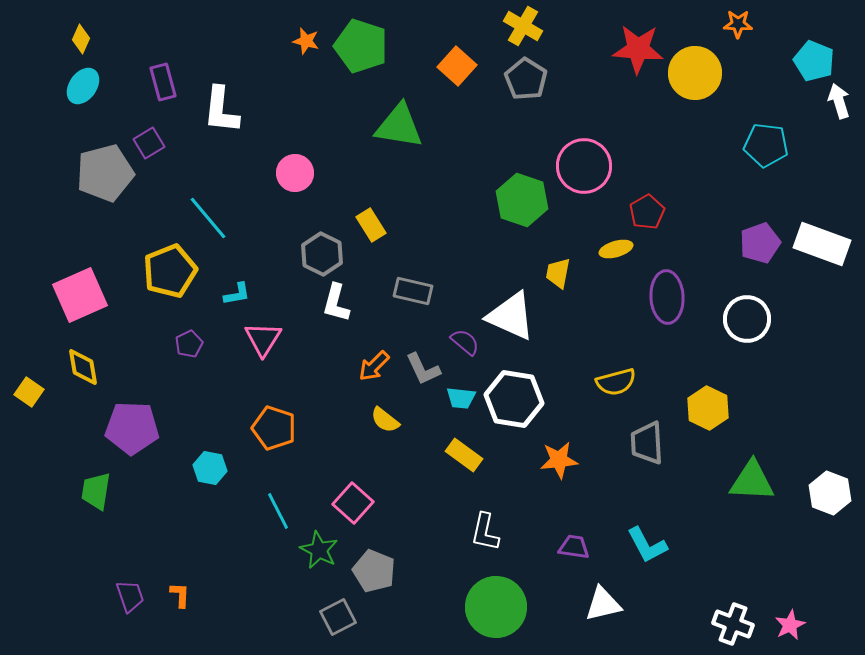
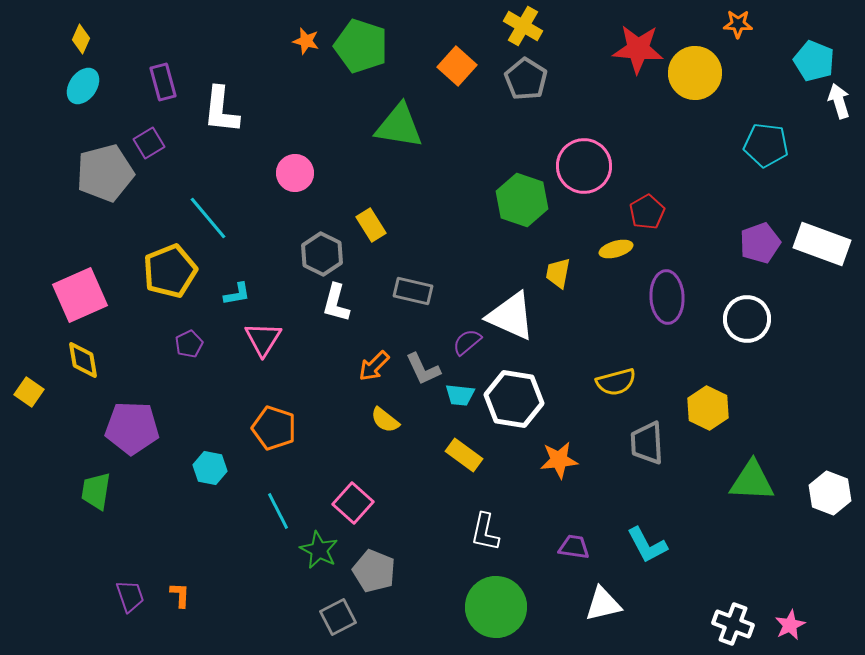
purple semicircle at (465, 342): moved 2 px right; rotated 80 degrees counterclockwise
yellow diamond at (83, 367): moved 7 px up
cyan trapezoid at (461, 398): moved 1 px left, 3 px up
